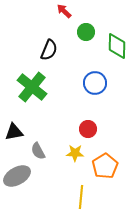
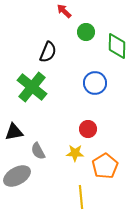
black semicircle: moved 1 px left, 2 px down
yellow line: rotated 10 degrees counterclockwise
